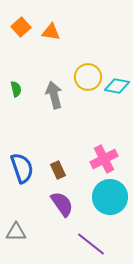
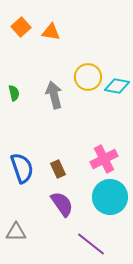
green semicircle: moved 2 px left, 4 px down
brown rectangle: moved 1 px up
